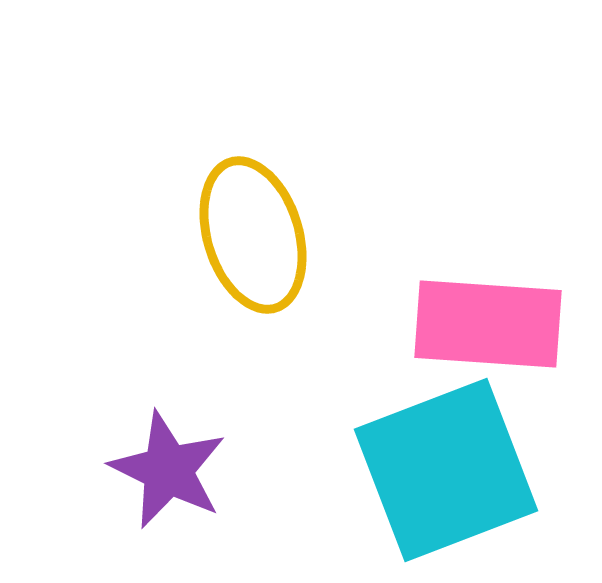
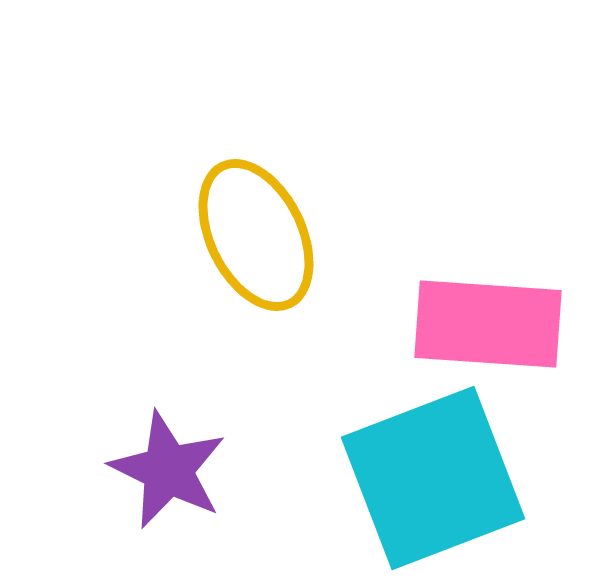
yellow ellipse: moved 3 px right; rotated 9 degrees counterclockwise
cyan square: moved 13 px left, 8 px down
